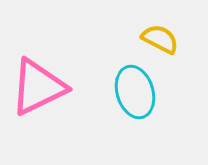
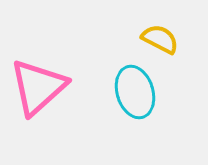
pink triangle: rotated 16 degrees counterclockwise
